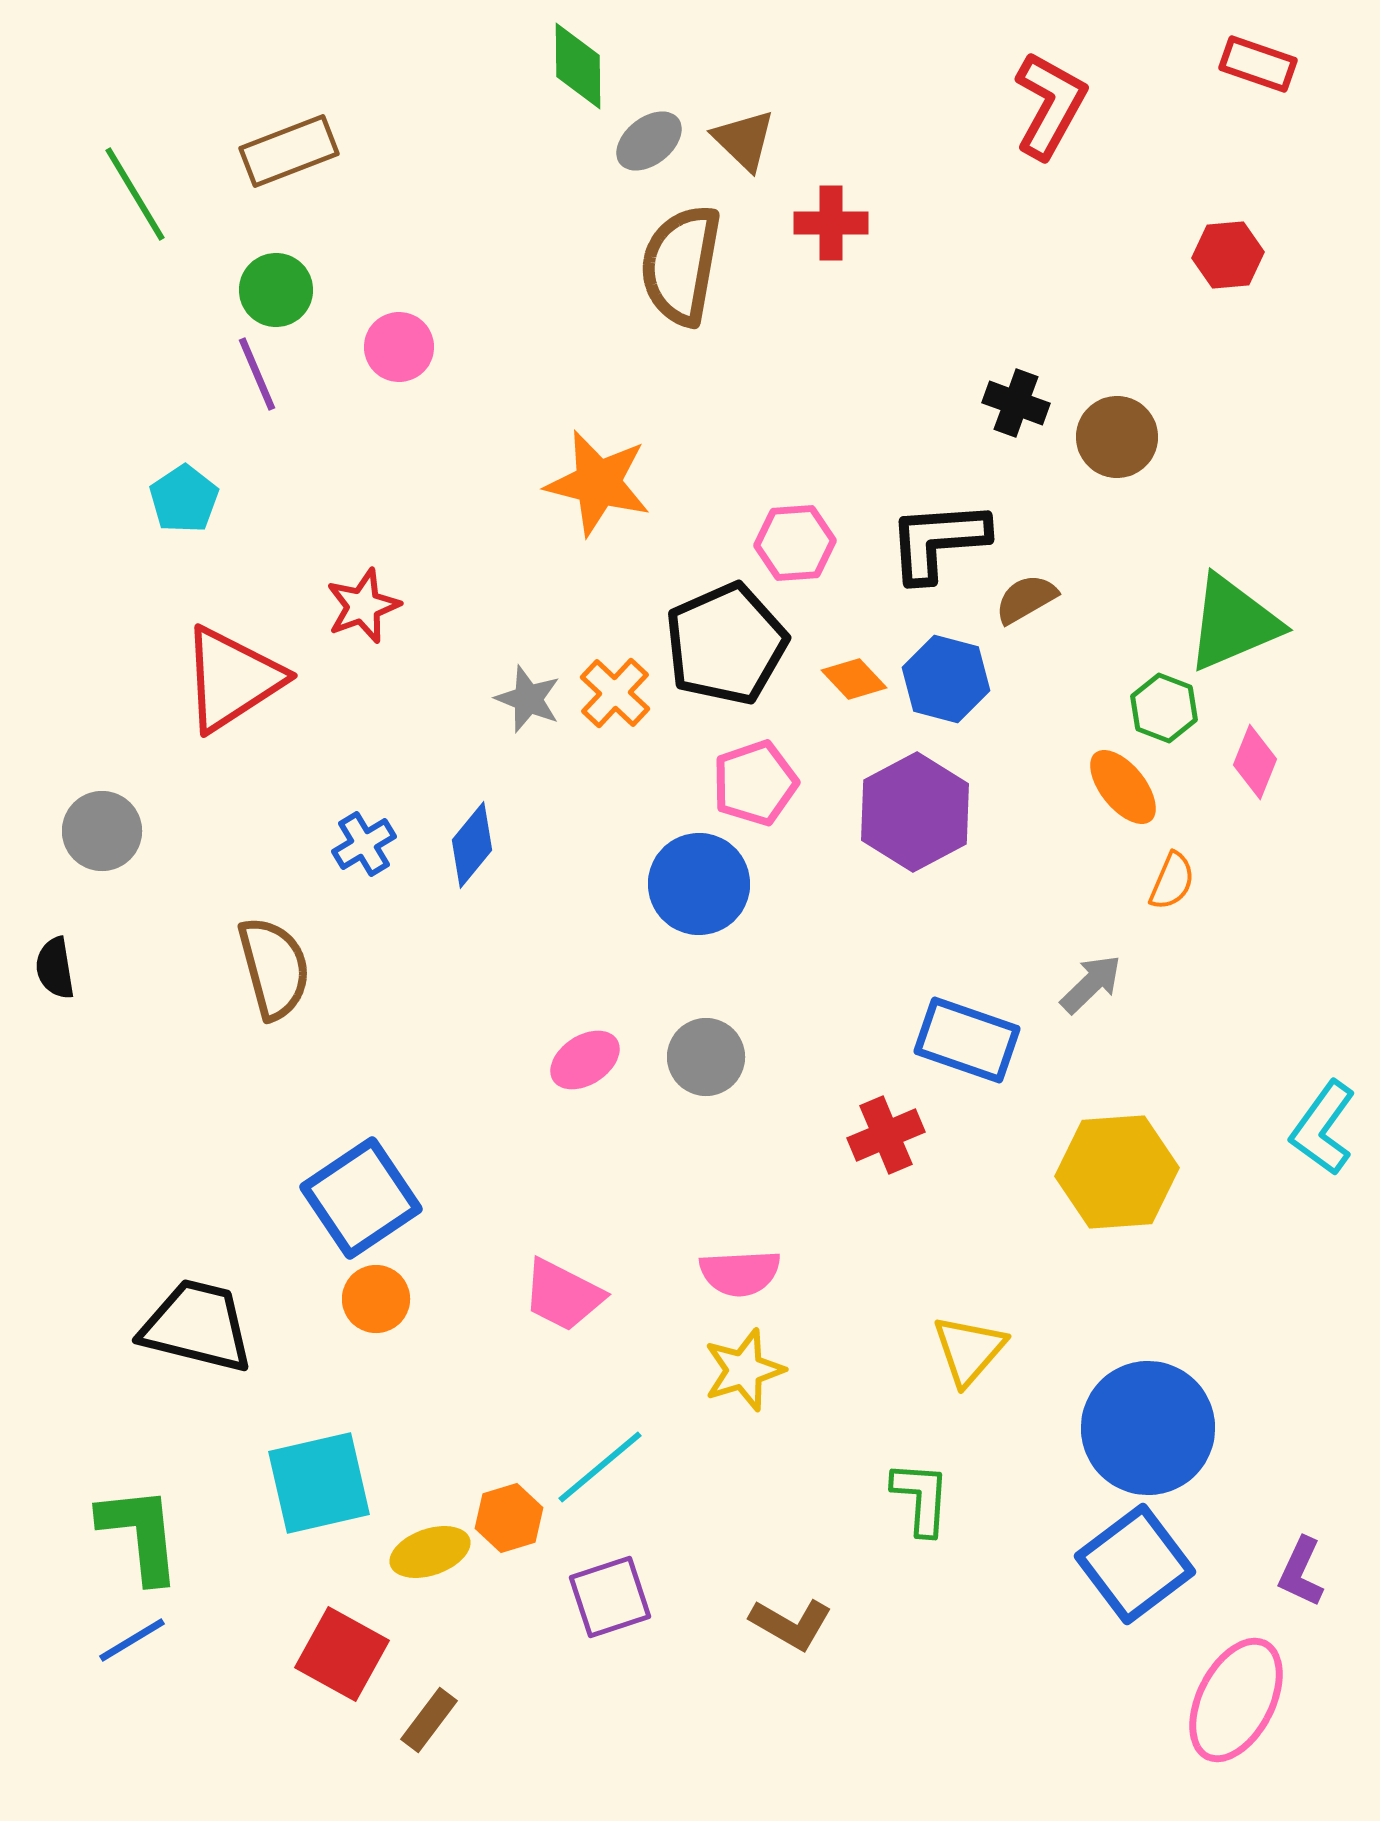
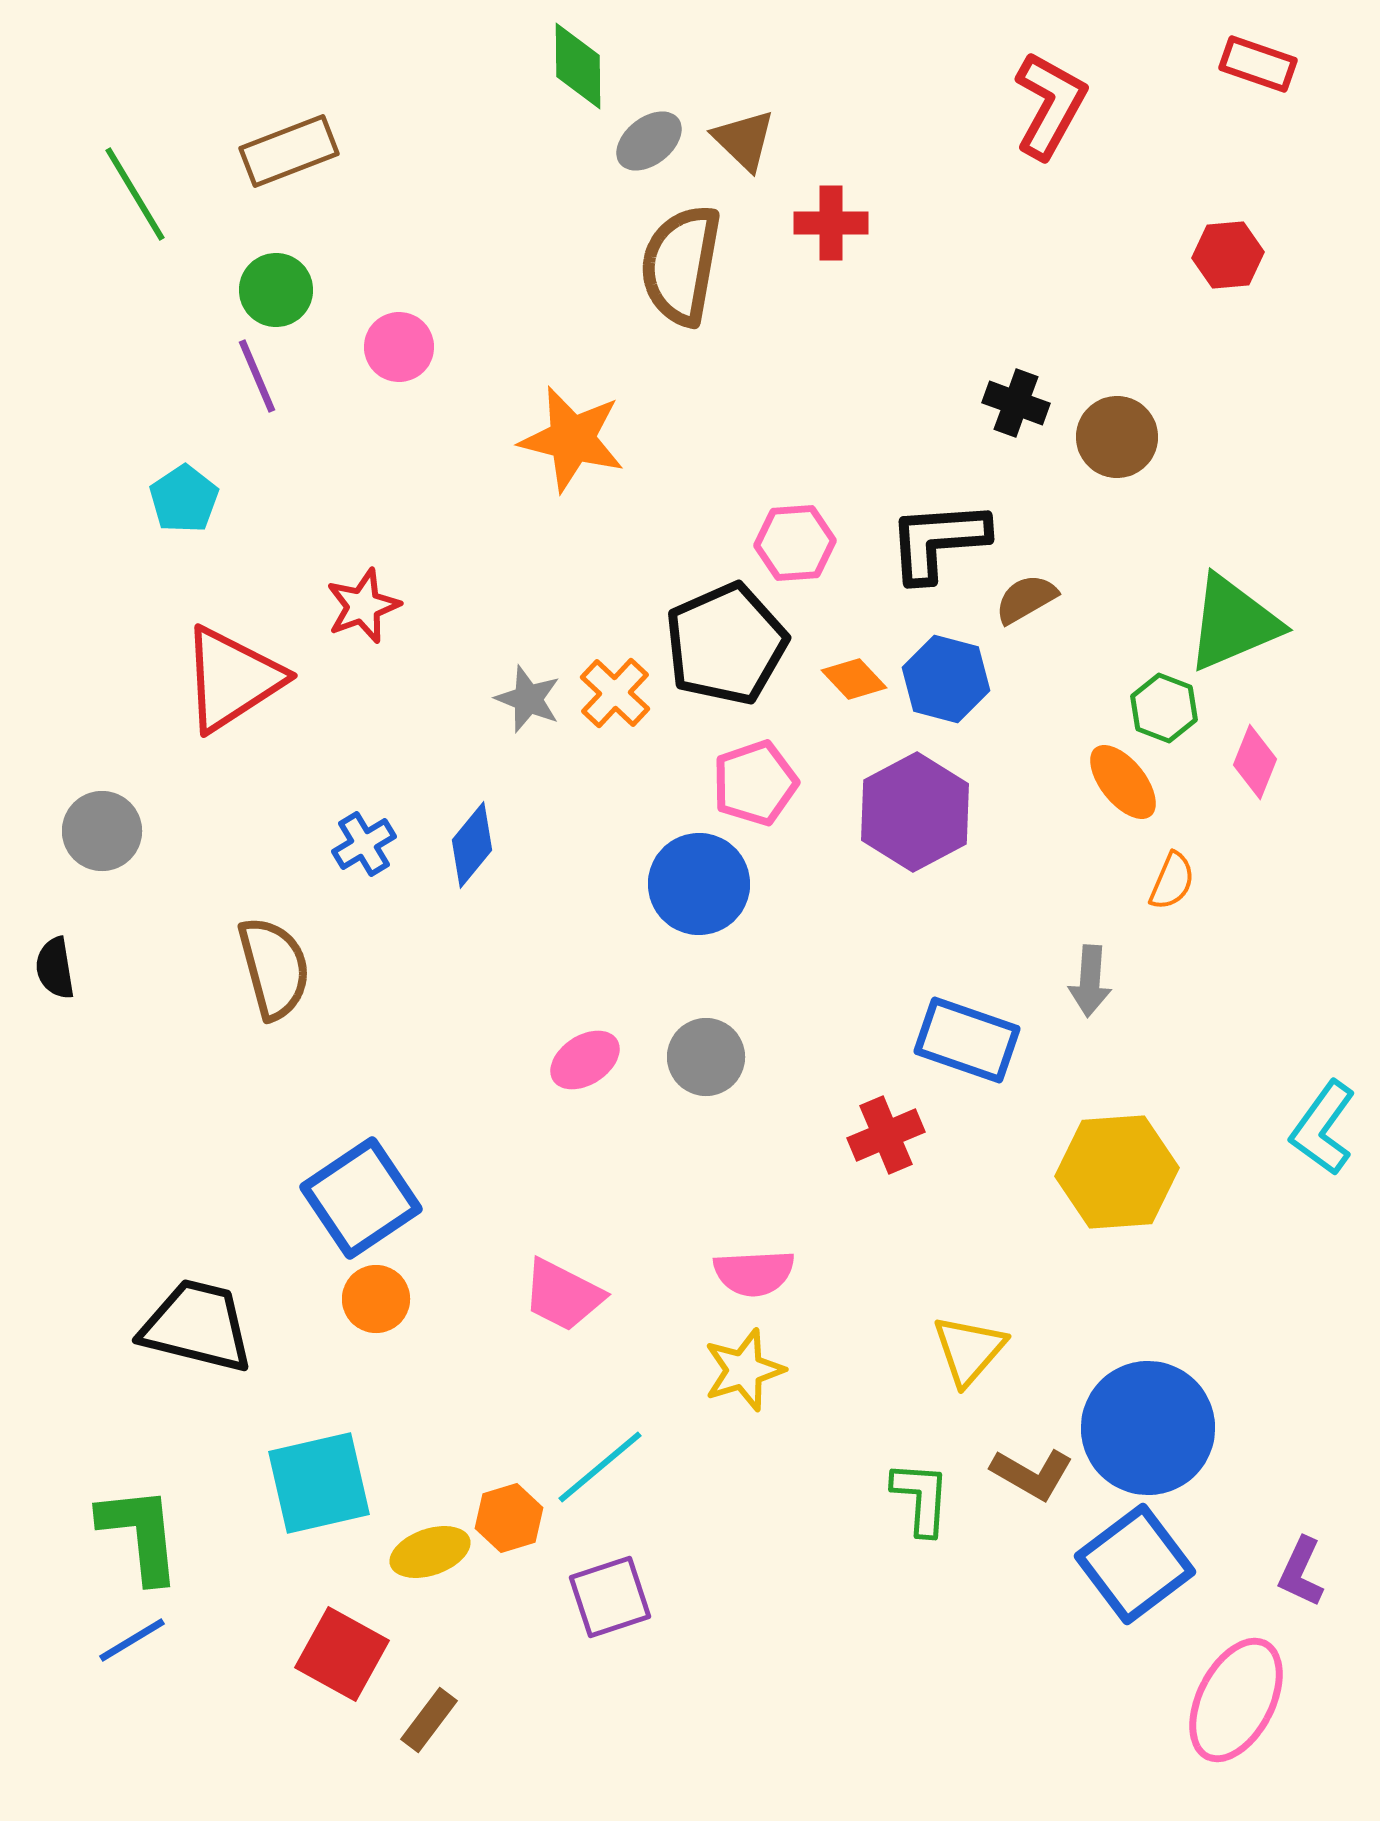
purple line at (257, 374): moved 2 px down
orange star at (598, 483): moved 26 px left, 44 px up
orange ellipse at (1123, 787): moved 5 px up
gray arrow at (1091, 984): moved 1 px left, 3 px up; rotated 138 degrees clockwise
pink semicircle at (740, 1273): moved 14 px right
brown L-shape at (791, 1624): moved 241 px right, 150 px up
